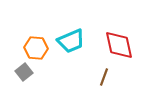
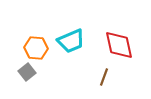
gray square: moved 3 px right
